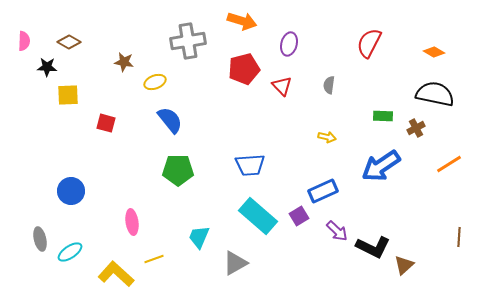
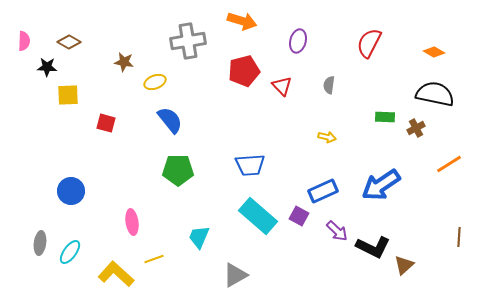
purple ellipse: moved 9 px right, 3 px up
red pentagon: moved 2 px down
green rectangle: moved 2 px right, 1 px down
blue arrow: moved 19 px down
purple square: rotated 30 degrees counterclockwise
gray ellipse: moved 4 px down; rotated 20 degrees clockwise
cyan ellipse: rotated 20 degrees counterclockwise
gray triangle: moved 12 px down
